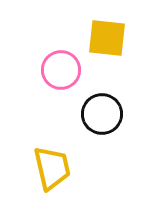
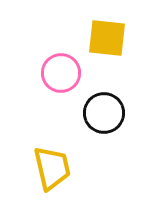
pink circle: moved 3 px down
black circle: moved 2 px right, 1 px up
